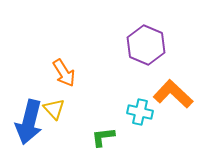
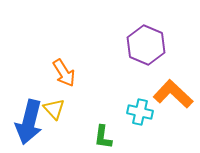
green L-shape: rotated 75 degrees counterclockwise
